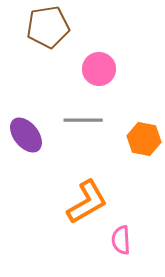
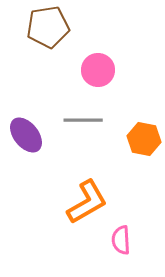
pink circle: moved 1 px left, 1 px down
